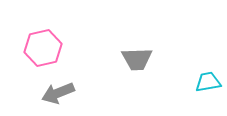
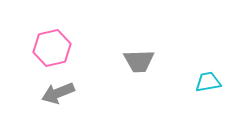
pink hexagon: moved 9 px right
gray trapezoid: moved 2 px right, 2 px down
